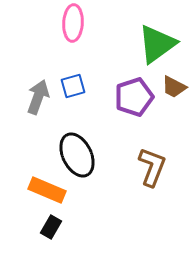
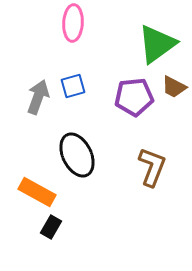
purple pentagon: rotated 12 degrees clockwise
orange rectangle: moved 10 px left, 2 px down; rotated 6 degrees clockwise
